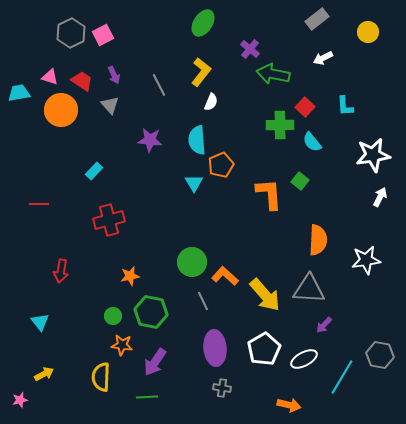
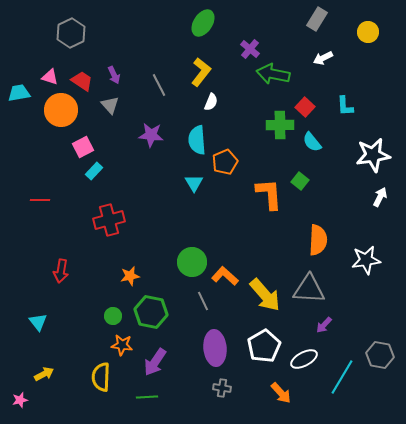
gray rectangle at (317, 19): rotated 20 degrees counterclockwise
pink square at (103, 35): moved 20 px left, 112 px down
purple star at (150, 140): moved 1 px right, 5 px up
orange pentagon at (221, 165): moved 4 px right, 3 px up
red line at (39, 204): moved 1 px right, 4 px up
cyan triangle at (40, 322): moved 2 px left
white pentagon at (264, 349): moved 3 px up
orange arrow at (289, 405): moved 8 px left, 12 px up; rotated 35 degrees clockwise
